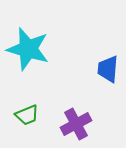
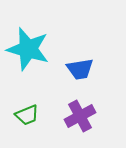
blue trapezoid: moved 28 px left; rotated 104 degrees counterclockwise
purple cross: moved 4 px right, 8 px up
